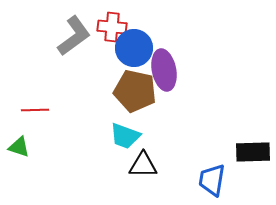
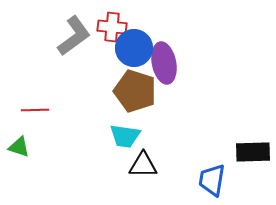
purple ellipse: moved 7 px up
brown pentagon: rotated 6 degrees clockwise
cyan trapezoid: rotated 12 degrees counterclockwise
